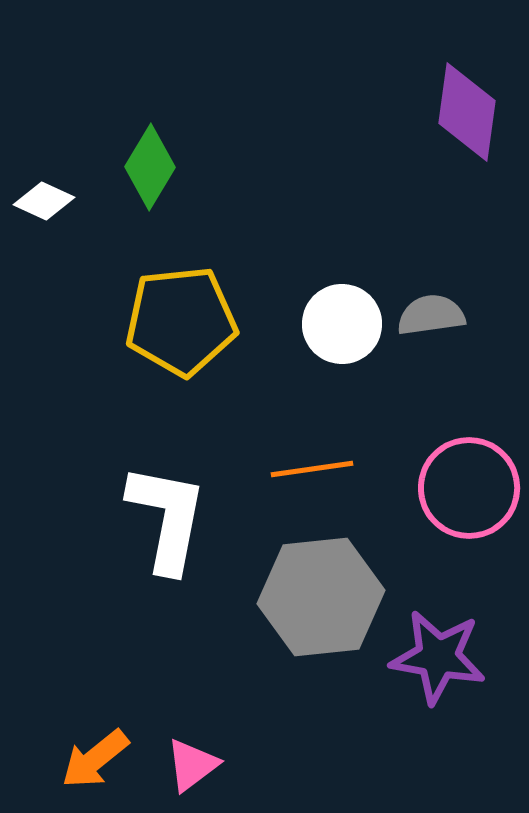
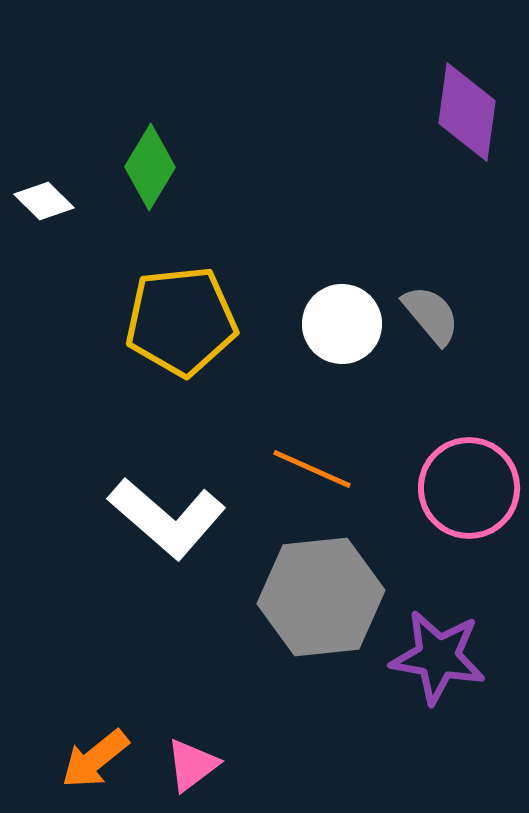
white diamond: rotated 20 degrees clockwise
gray semicircle: rotated 58 degrees clockwise
orange line: rotated 32 degrees clockwise
white L-shape: rotated 120 degrees clockwise
